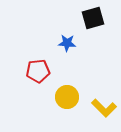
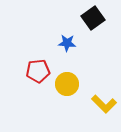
black square: rotated 20 degrees counterclockwise
yellow circle: moved 13 px up
yellow L-shape: moved 4 px up
